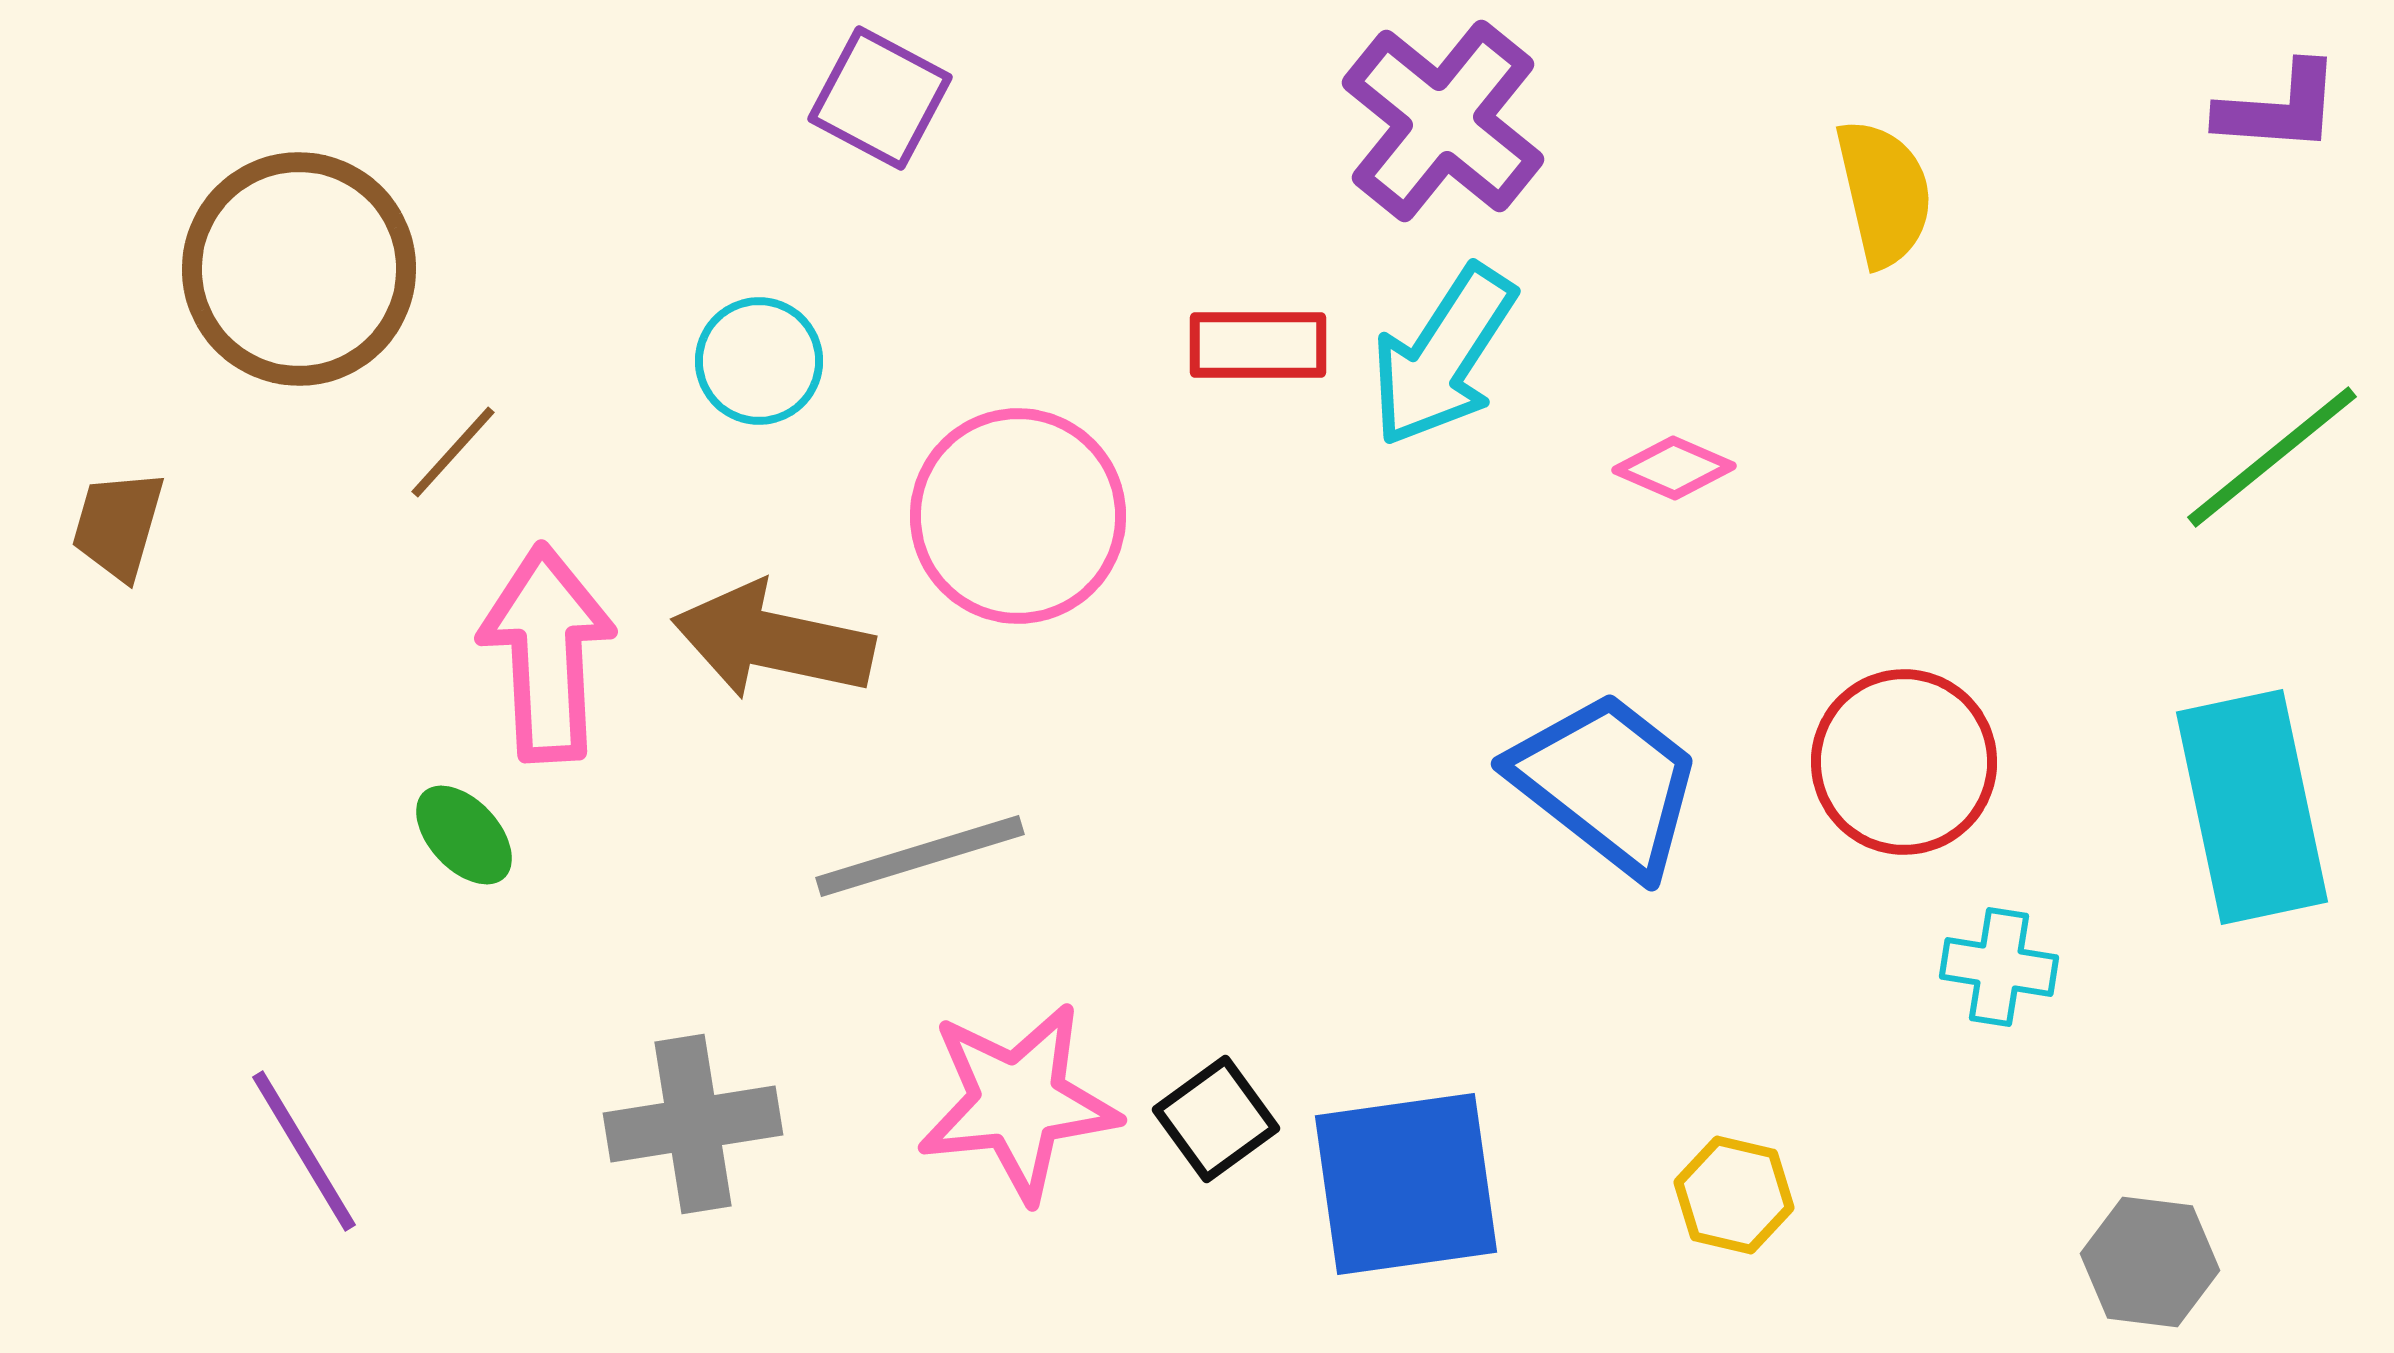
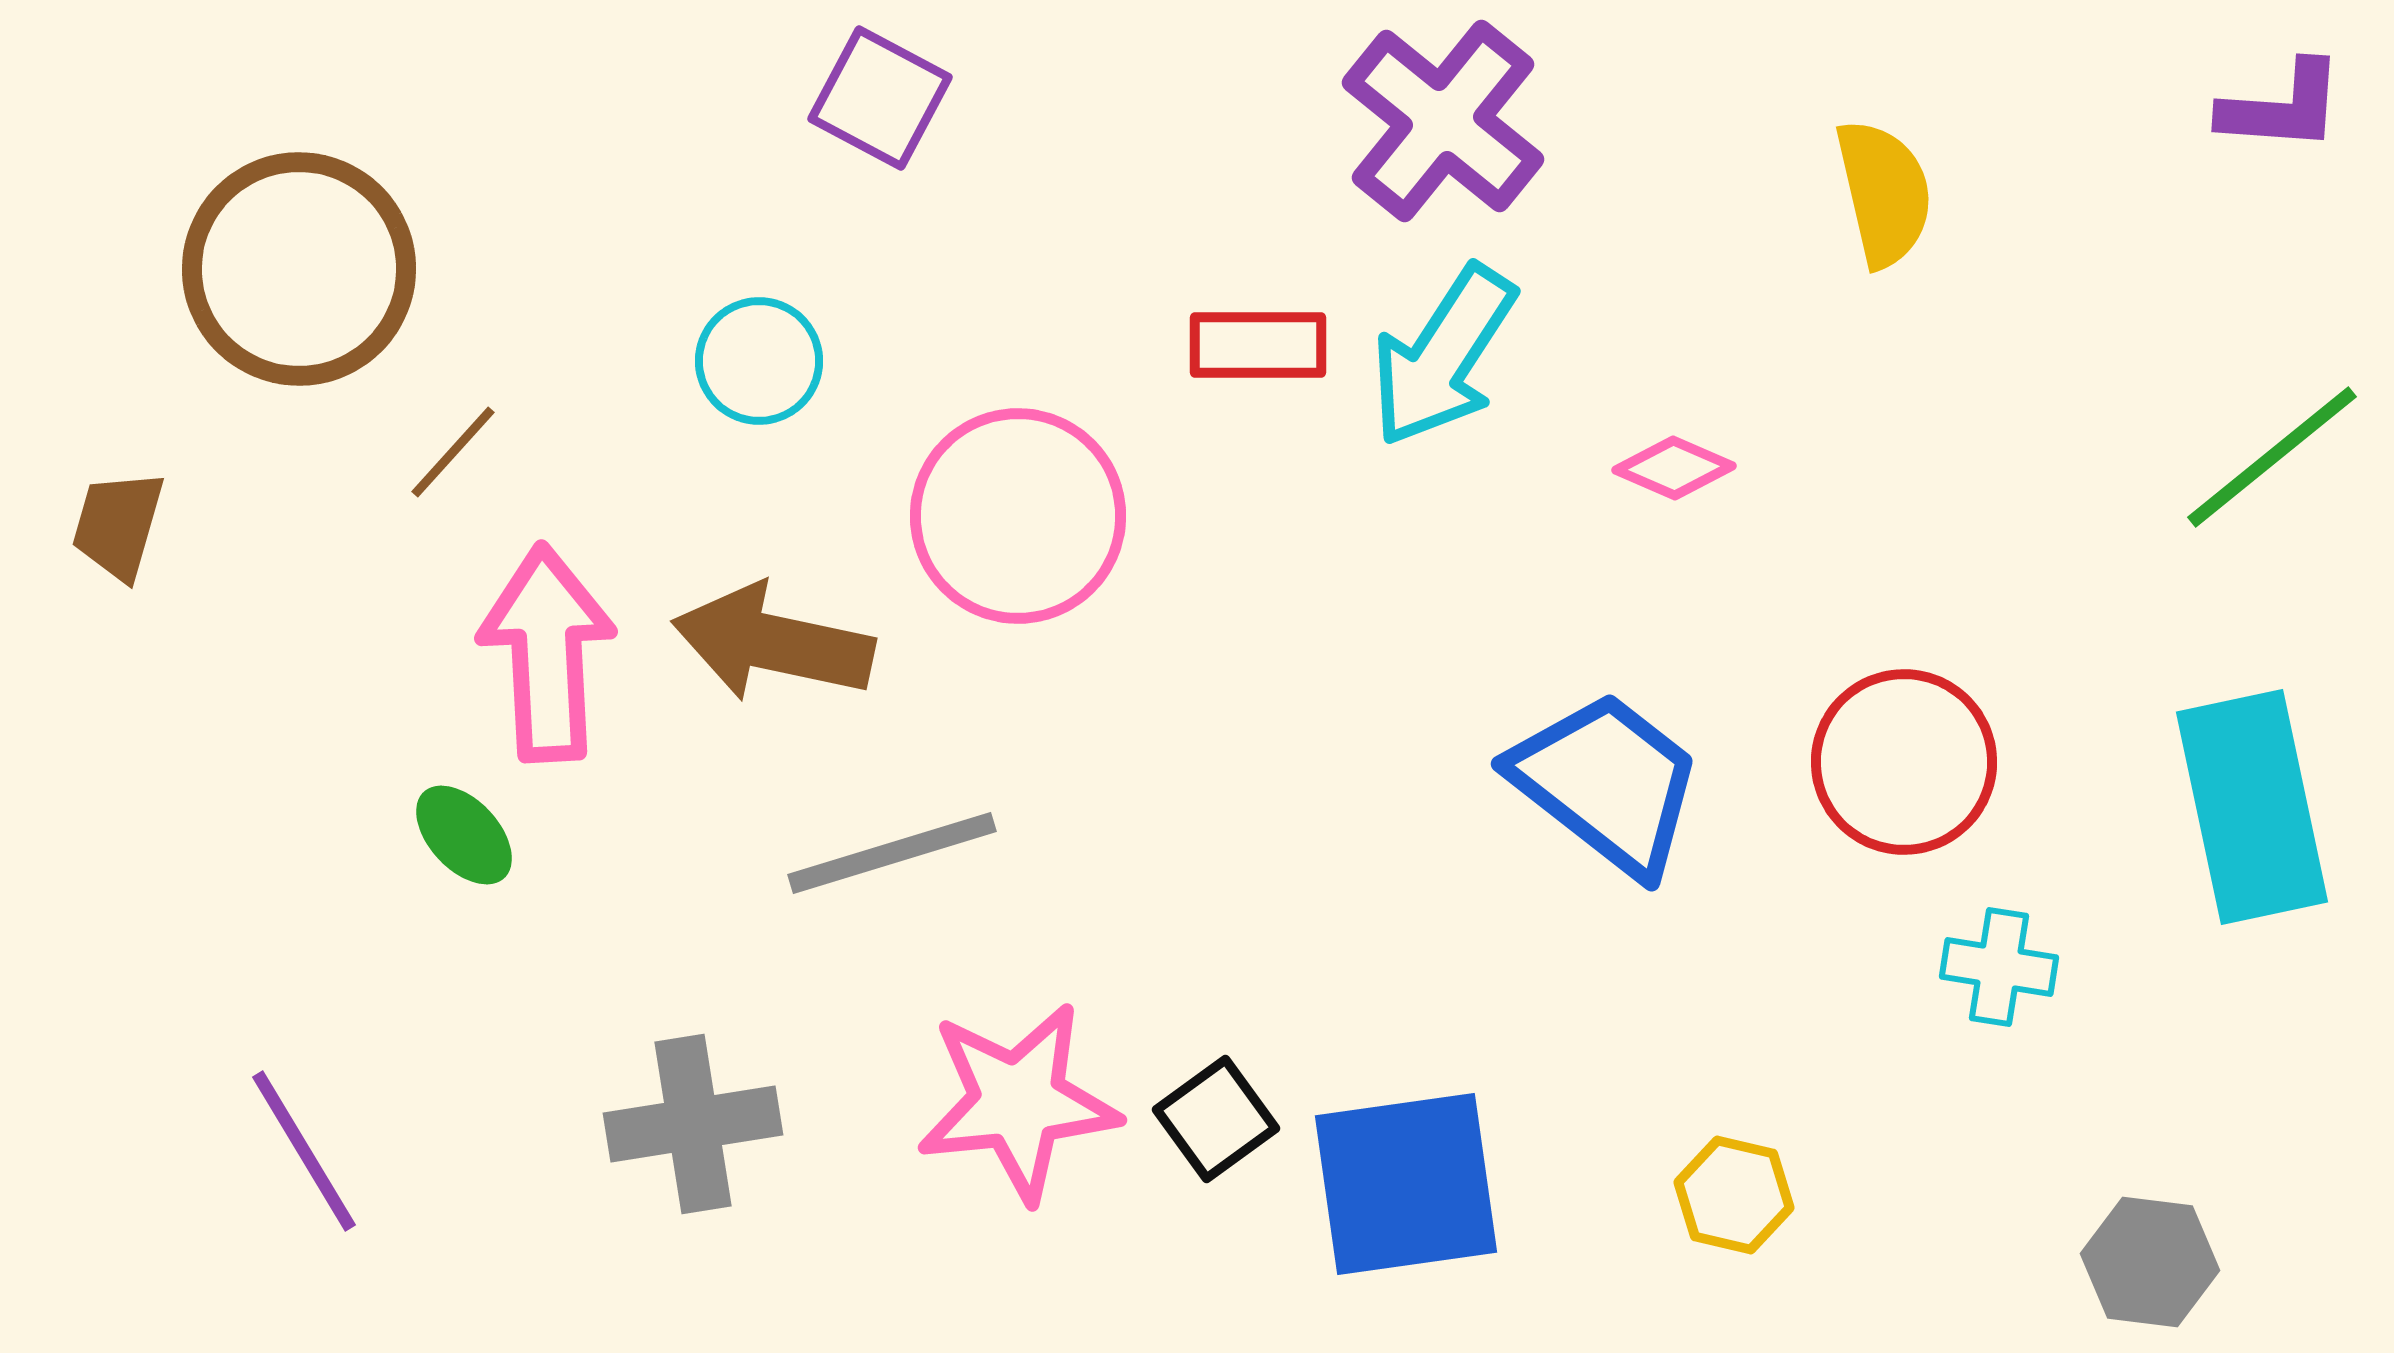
purple L-shape: moved 3 px right, 1 px up
brown arrow: moved 2 px down
gray line: moved 28 px left, 3 px up
